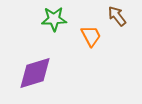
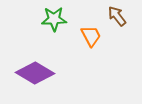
purple diamond: rotated 48 degrees clockwise
